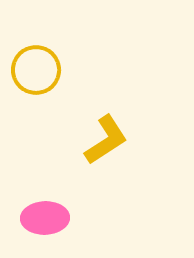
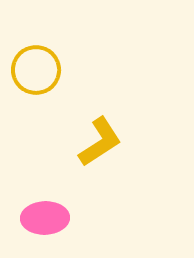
yellow L-shape: moved 6 px left, 2 px down
